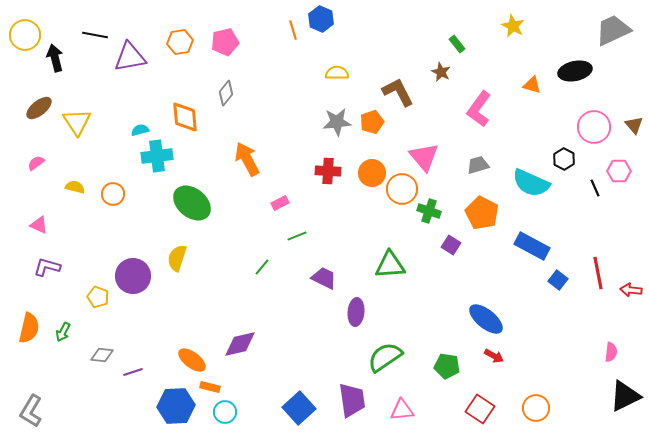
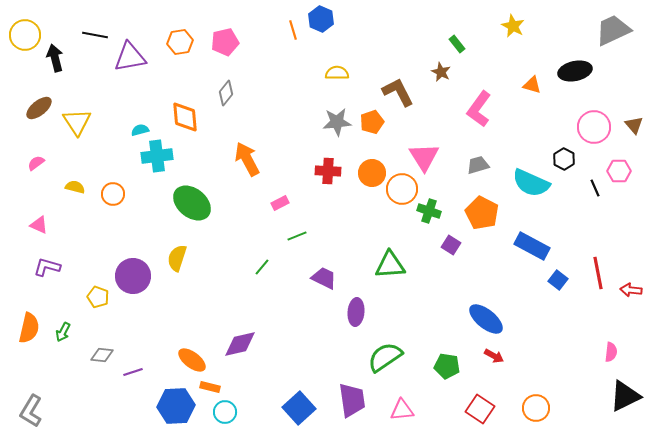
pink triangle at (424, 157): rotated 8 degrees clockwise
